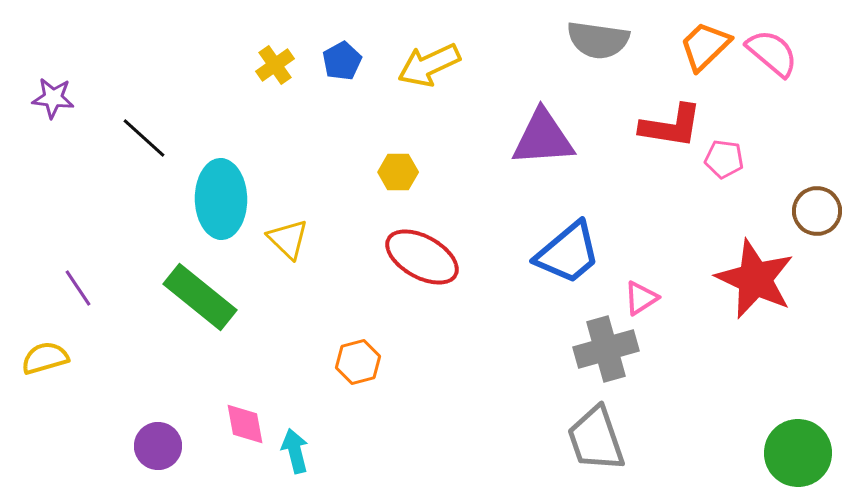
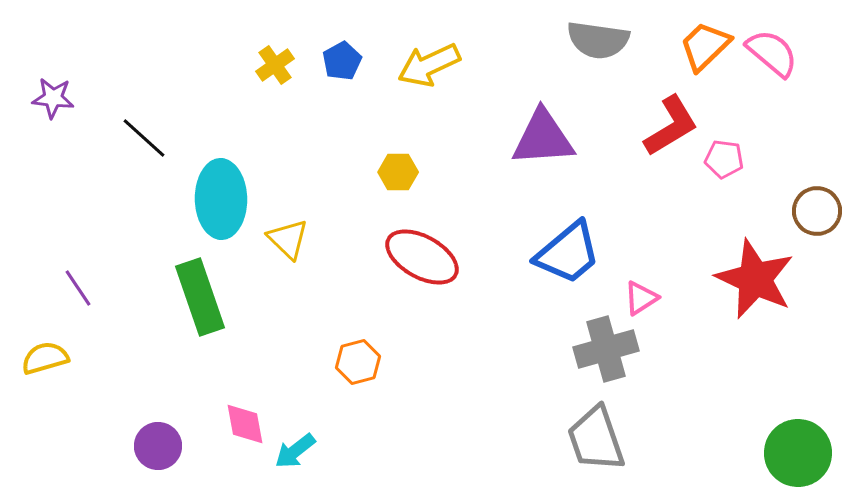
red L-shape: rotated 40 degrees counterclockwise
green rectangle: rotated 32 degrees clockwise
cyan arrow: rotated 114 degrees counterclockwise
